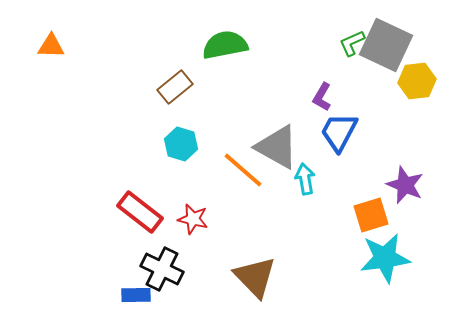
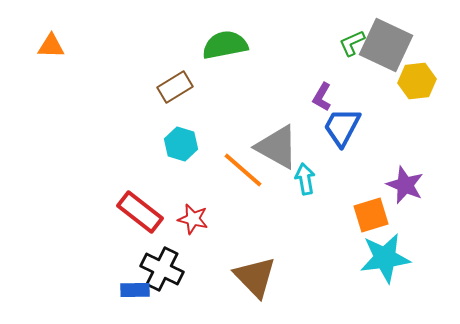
brown rectangle: rotated 8 degrees clockwise
blue trapezoid: moved 3 px right, 5 px up
blue rectangle: moved 1 px left, 5 px up
